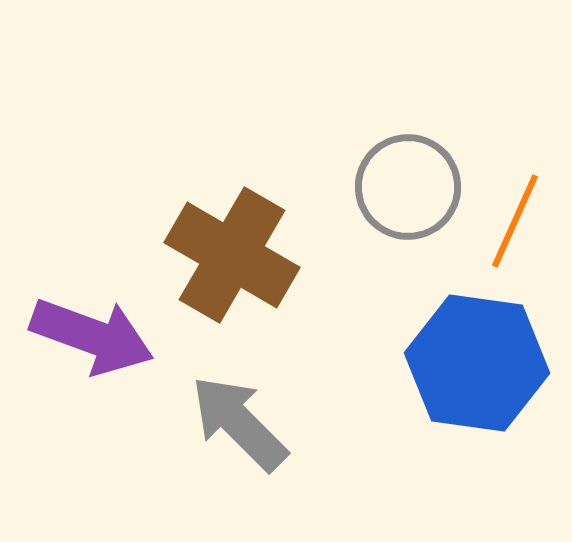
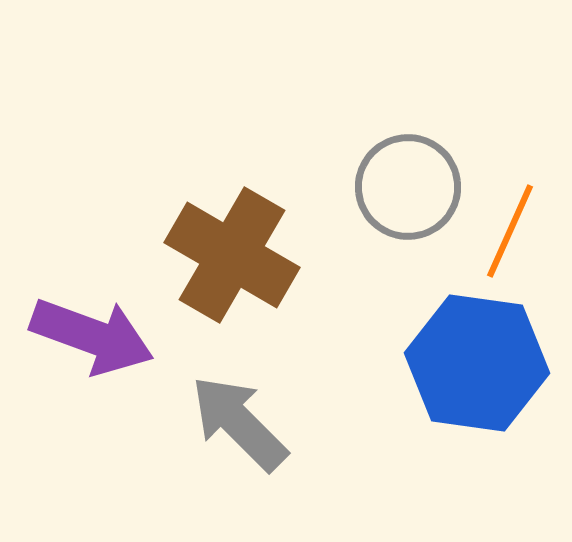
orange line: moved 5 px left, 10 px down
